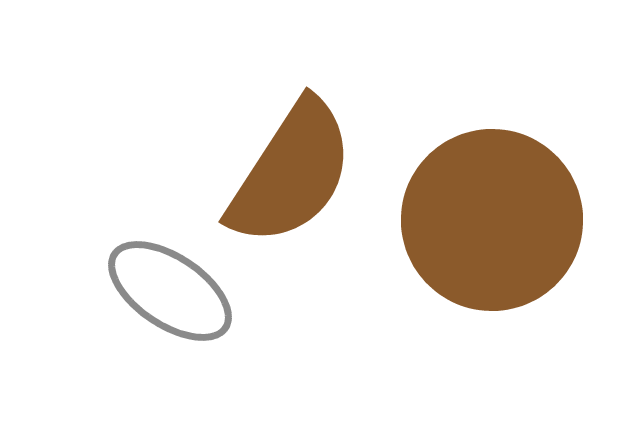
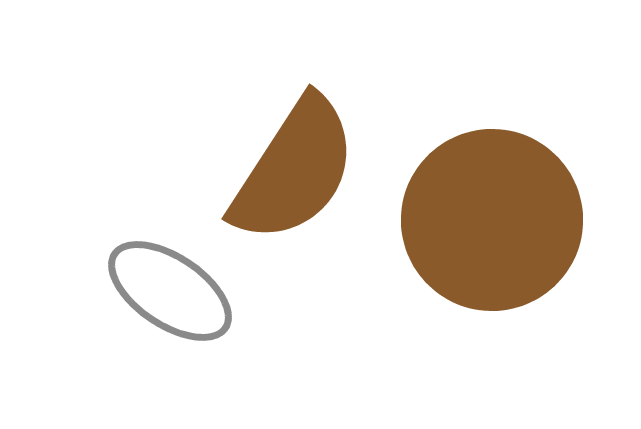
brown semicircle: moved 3 px right, 3 px up
